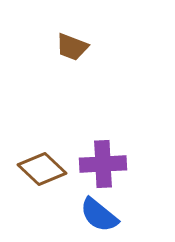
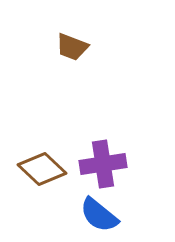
purple cross: rotated 6 degrees counterclockwise
